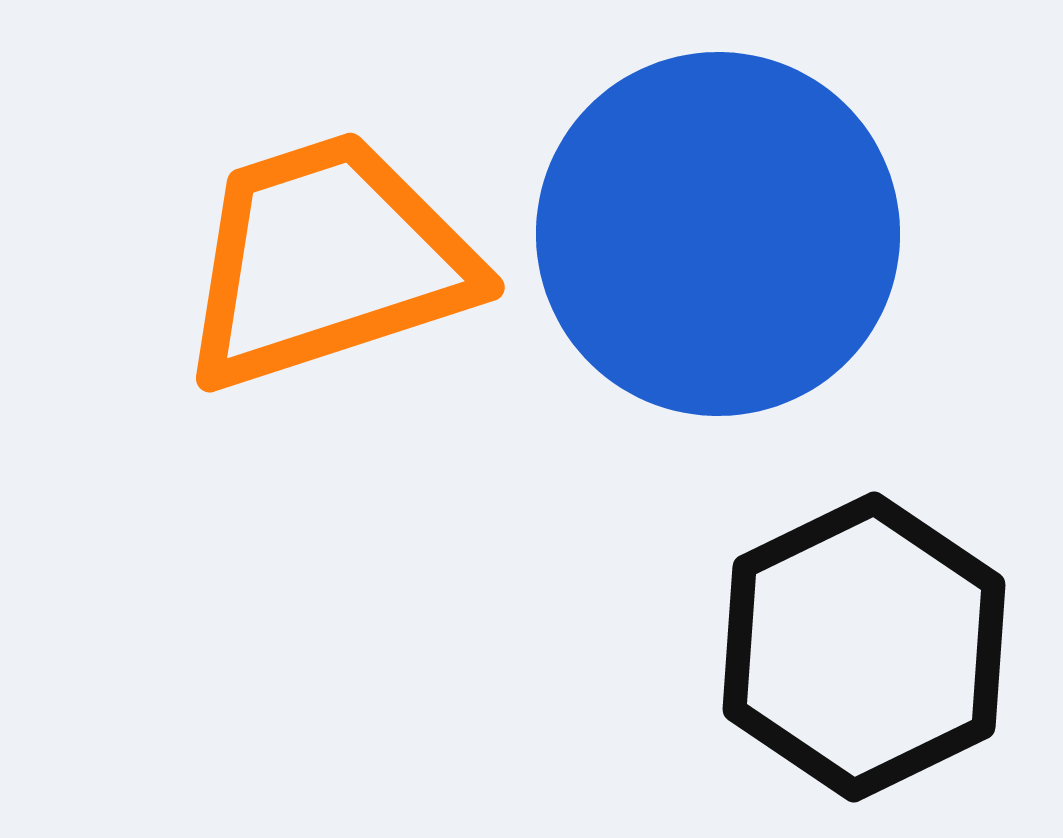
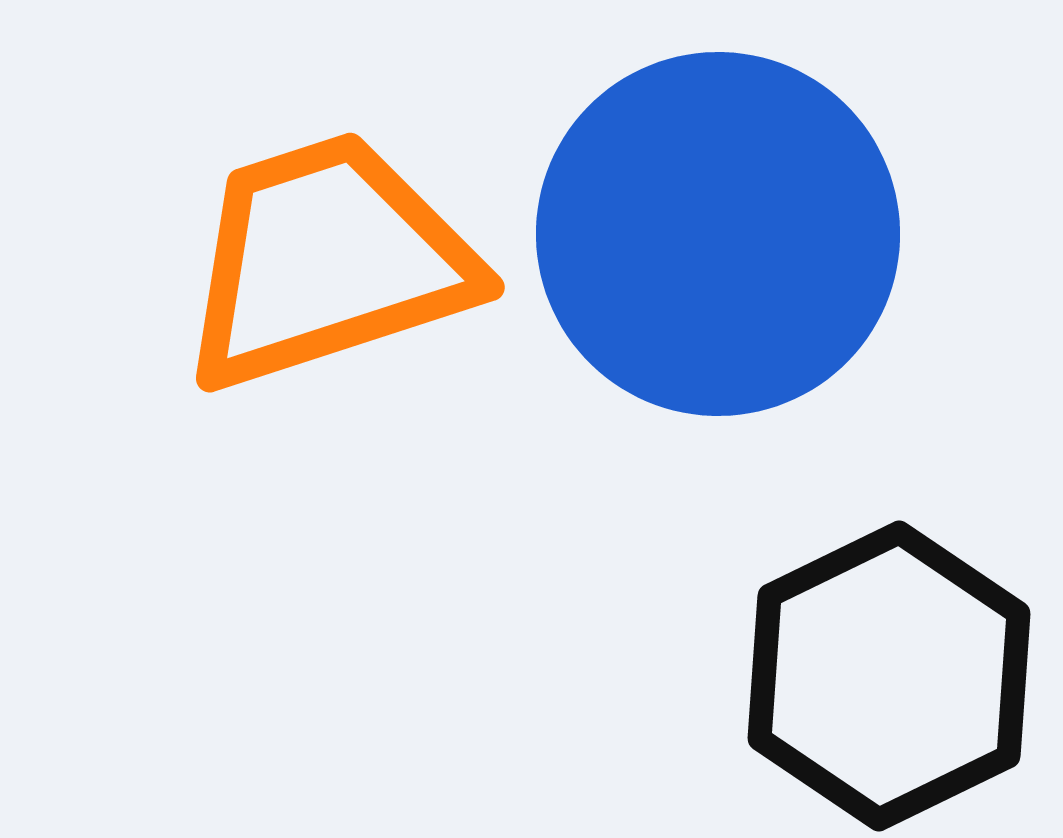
black hexagon: moved 25 px right, 29 px down
